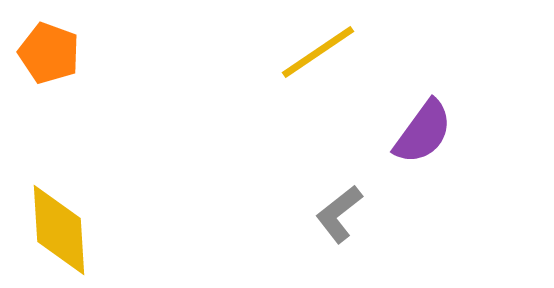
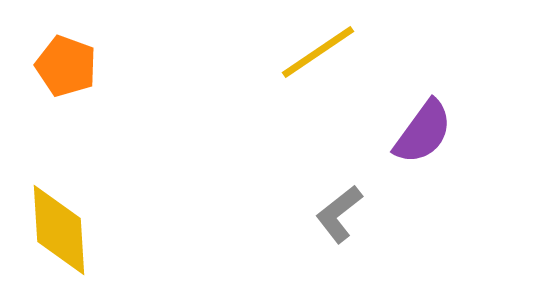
orange pentagon: moved 17 px right, 13 px down
